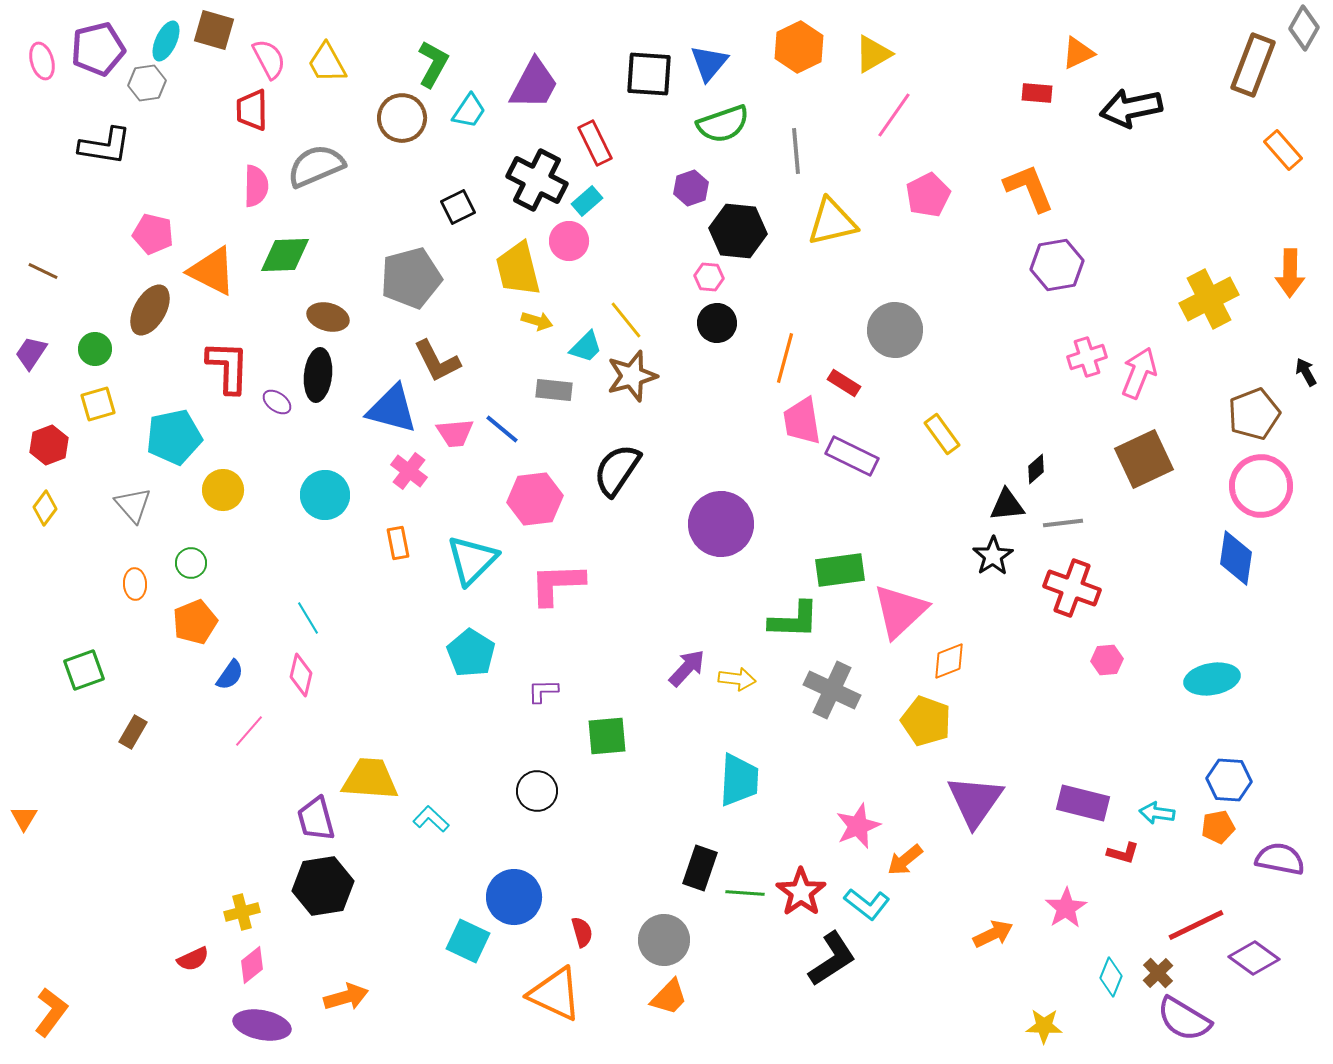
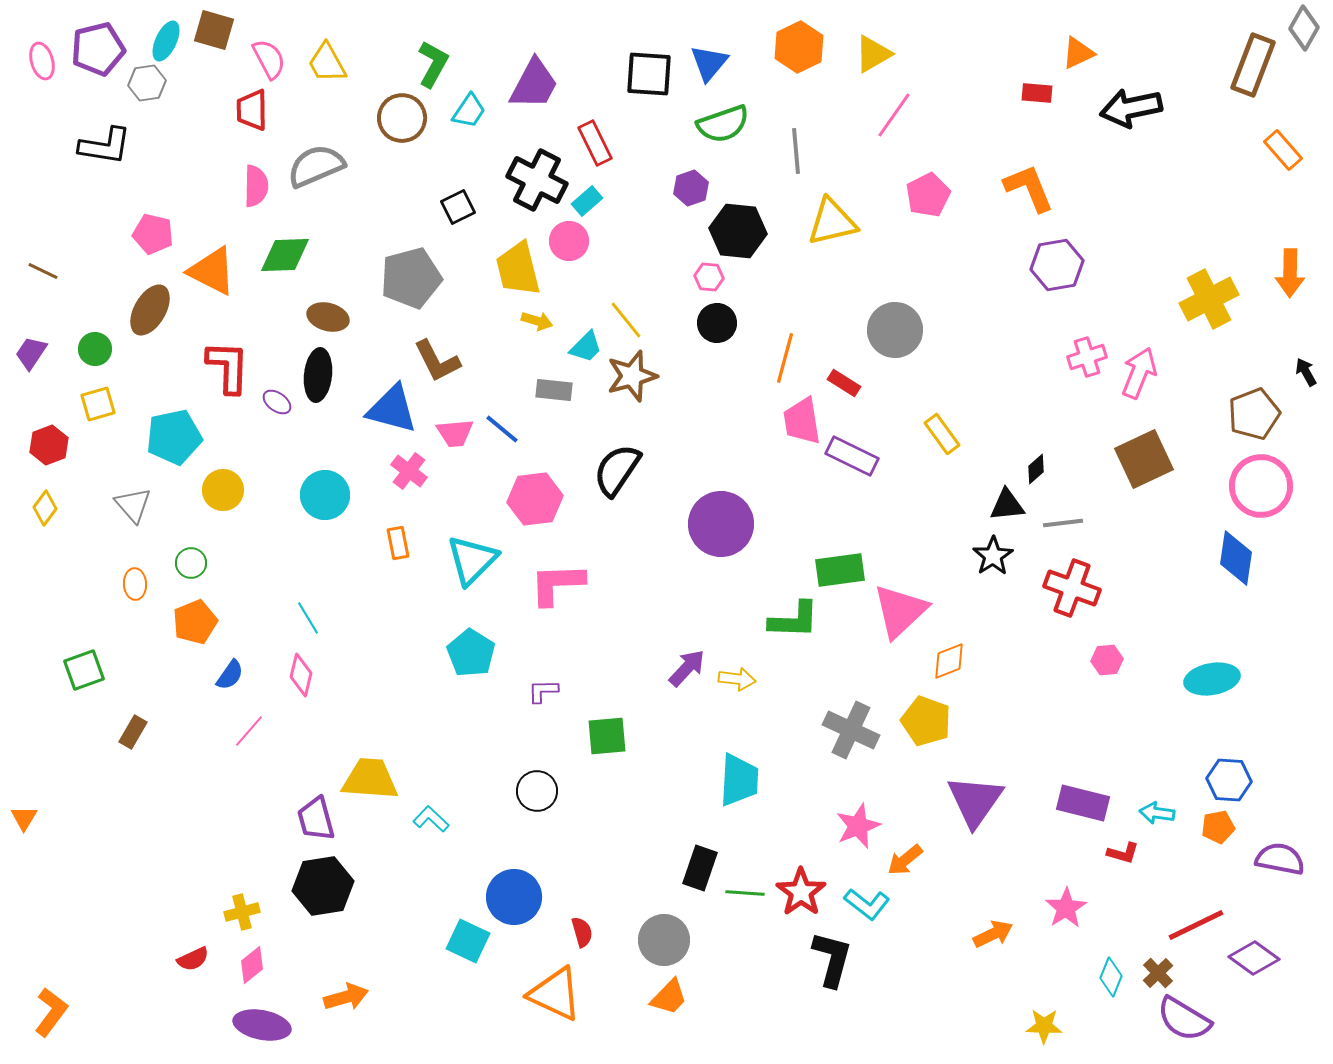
gray cross at (832, 690): moved 19 px right, 40 px down
black L-shape at (832, 959): rotated 42 degrees counterclockwise
